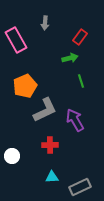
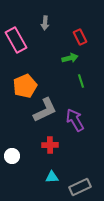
red rectangle: rotated 63 degrees counterclockwise
